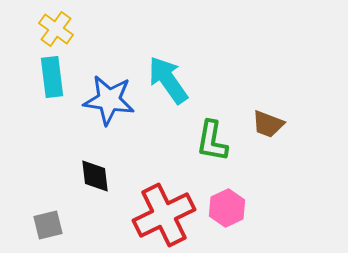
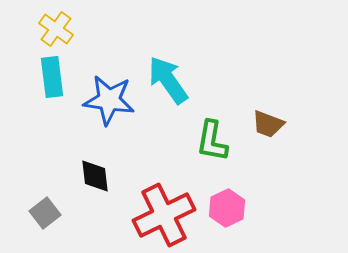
gray square: moved 3 px left, 12 px up; rotated 24 degrees counterclockwise
